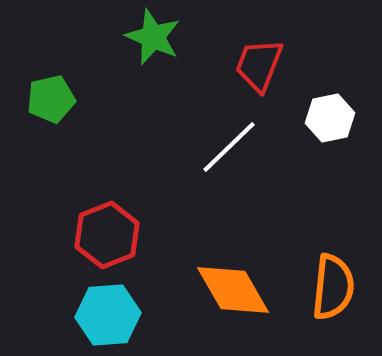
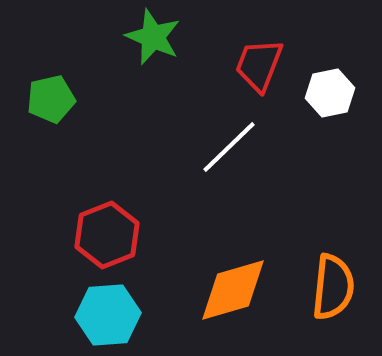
white hexagon: moved 25 px up
orange diamond: rotated 76 degrees counterclockwise
